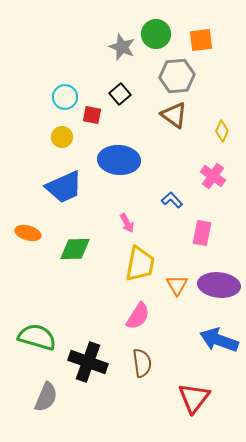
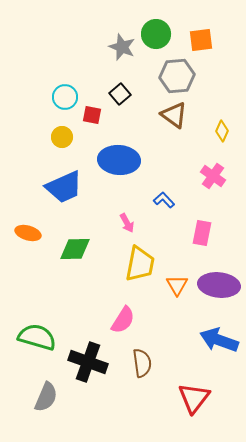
blue L-shape: moved 8 px left
pink semicircle: moved 15 px left, 4 px down
